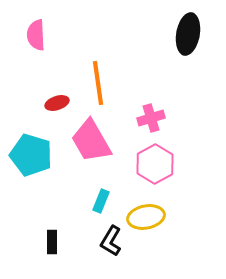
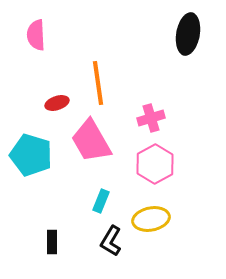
yellow ellipse: moved 5 px right, 2 px down
